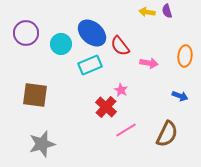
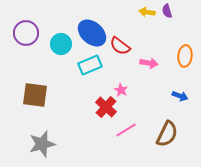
red semicircle: rotated 15 degrees counterclockwise
